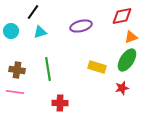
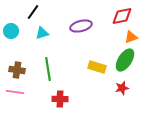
cyan triangle: moved 2 px right, 1 px down
green ellipse: moved 2 px left
red cross: moved 4 px up
